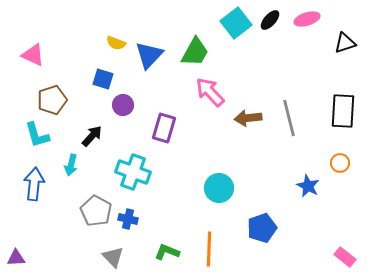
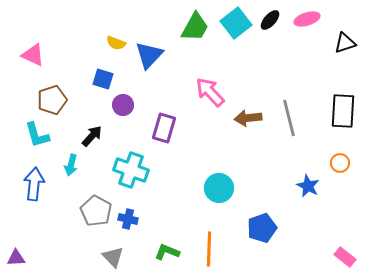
green trapezoid: moved 25 px up
cyan cross: moved 2 px left, 2 px up
